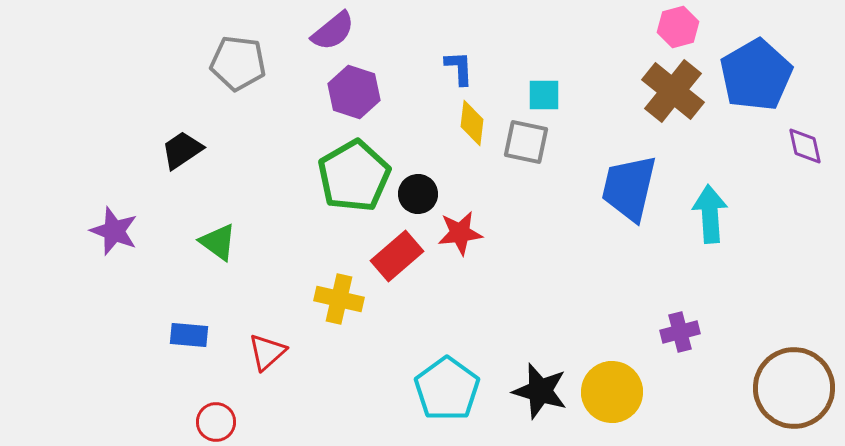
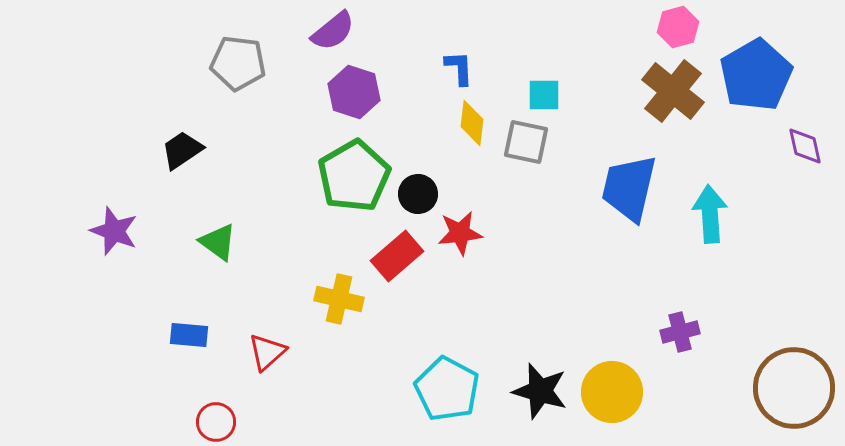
cyan pentagon: rotated 8 degrees counterclockwise
